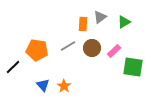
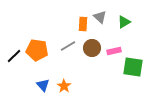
gray triangle: rotated 40 degrees counterclockwise
pink rectangle: rotated 32 degrees clockwise
black line: moved 1 px right, 11 px up
